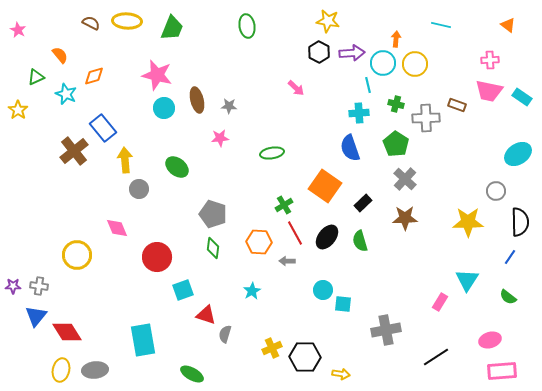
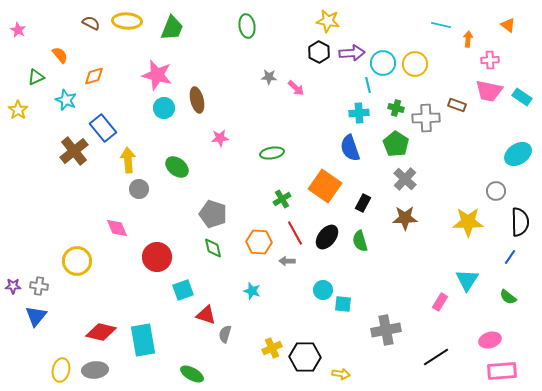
orange arrow at (396, 39): moved 72 px right
cyan star at (66, 94): moved 6 px down
green cross at (396, 104): moved 4 px down
gray star at (229, 106): moved 40 px right, 29 px up
yellow arrow at (125, 160): moved 3 px right
black rectangle at (363, 203): rotated 18 degrees counterclockwise
green cross at (284, 205): moved 2 px left, 6 px up
green diamond at (213, 248): rotated 20 degrees counterclockwise
yellow circle at (77, 255): moved 6 px down
cyan star at (252, 291): rotated 24 degrees counterclockwise
red diamond at (67, 332): moved 34 px right; rotated 44 degrees counterclockwise
